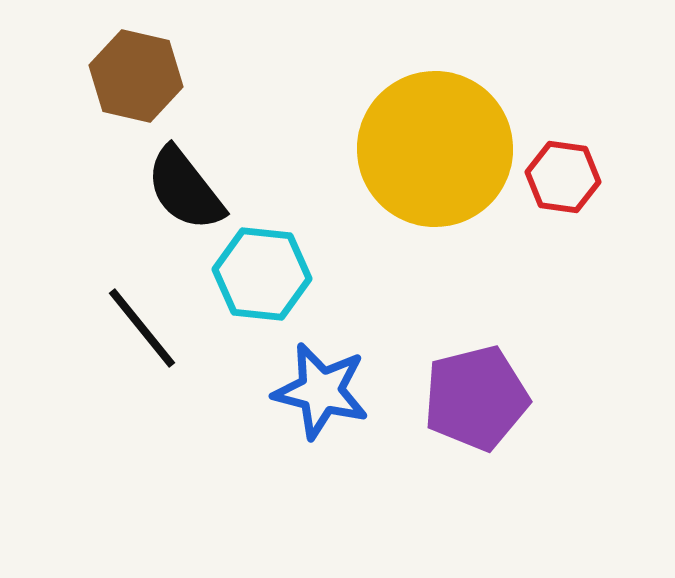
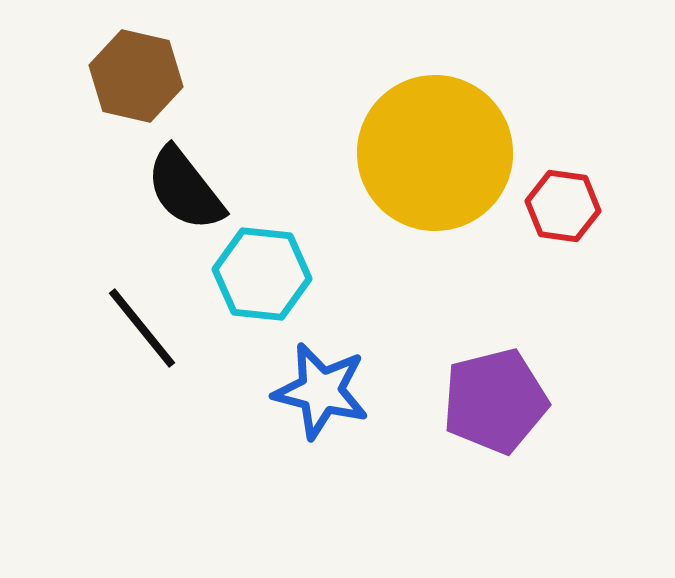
yellow circle: moved 4 px down
red hexagon: moved 29 px down
purple pentagon: moved 19 px right, 3 px down
